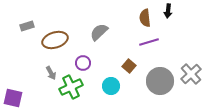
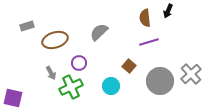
black arrow: rotated 16 degrees clockwise
purple circle: moved 4 px left
